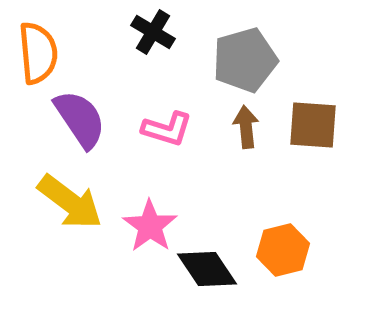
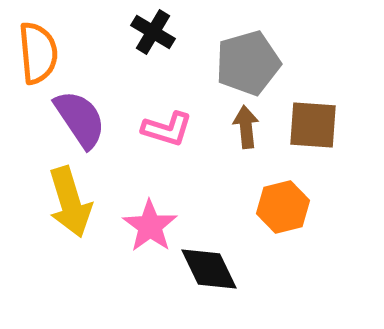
gray pentagon: moved 3 px right, 3 px down
yellow arrow: rotated 36 degrees clockwise
orange hexagon: moved 43 px up
black diamond: moved 2 px right; rotated 8 degrees clockwise
